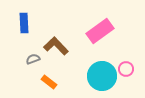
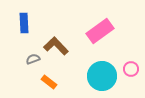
pink circle: moved 5 px right
